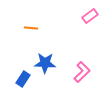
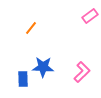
orange line: rotated 56 degrees counterclockwise
blue star: moved 2 px left, 4 px down
blue rectangle: rotated 35 degrees counterclockwise
